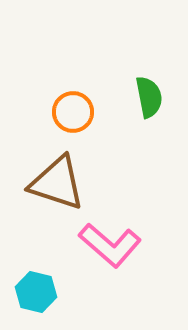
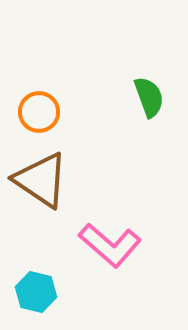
green semicircle: rotated 9 degrees counterclockwise
orange circle: moved 34 px left
brown triangle: moved 16 px left, 3 px up; rotated 16 degrees clockwise
